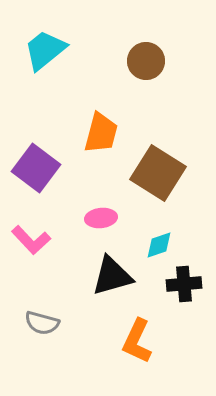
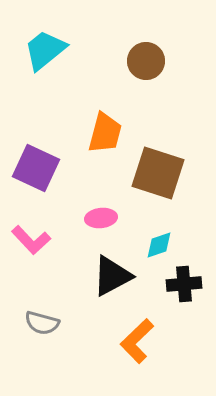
orange trapezoid: moved 4 px right
purple square: rotated 12 degrees counterclockwise
brown square: rotated 14 degrees counterclockwise
black triangle: rotated 12 degrees counterclockwise
orange L-shape: rotated 21 degrees clockwise
